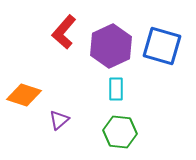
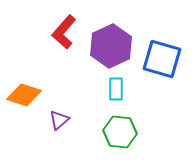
blue square: moved 13 px down
